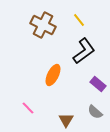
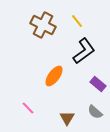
yellow line: moved 2 px left, 1 px down
orange ellipse: moved 1 px right, 1 px down; rotated 10 degrees clockwise
brown triangle: moved 1 px right, 2 px up
